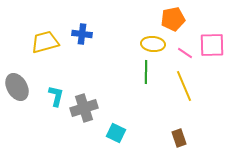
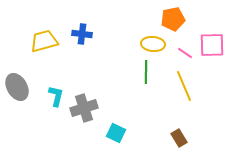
yellow trapezoid: moved 1 px left, 1 px up
brown rectangle: rotated 12 degrees counterclockwise
